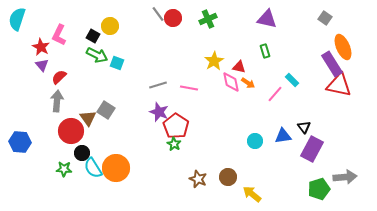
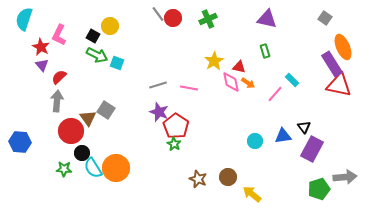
cyan semicircle at (17, 19): moved 7 px right
